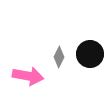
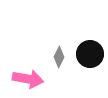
pink arrow: moved 3 px down
